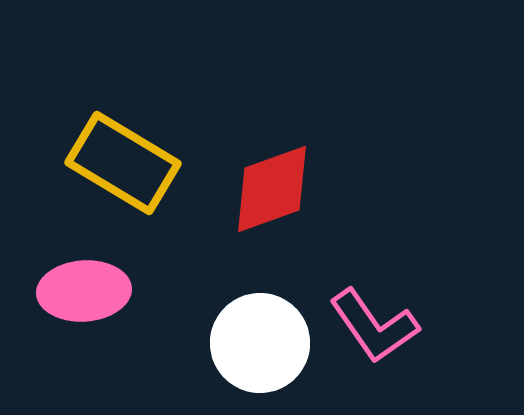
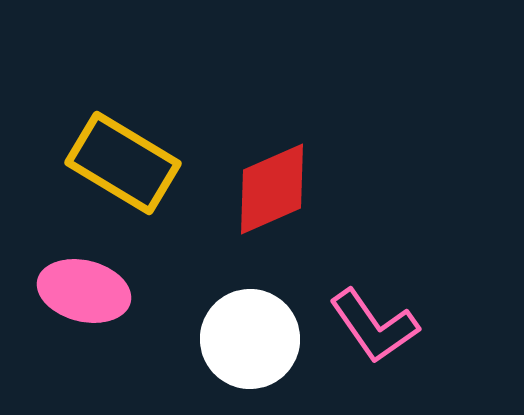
red diamond: rotated 4 degrees counterclockwise
pink ellipse: rotated 18 degrees clockwise
white circle: moved 10 px left, 4 px up
